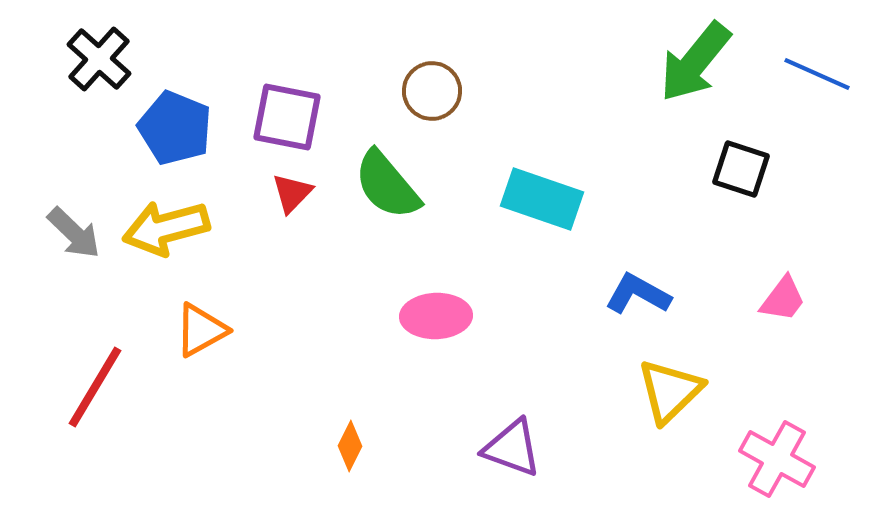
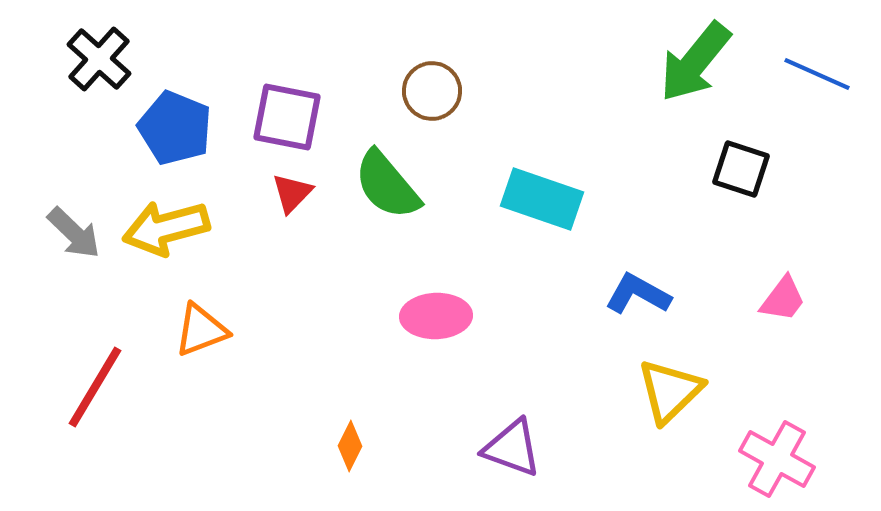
orange triangle: rotated 8 degrees clockwise
